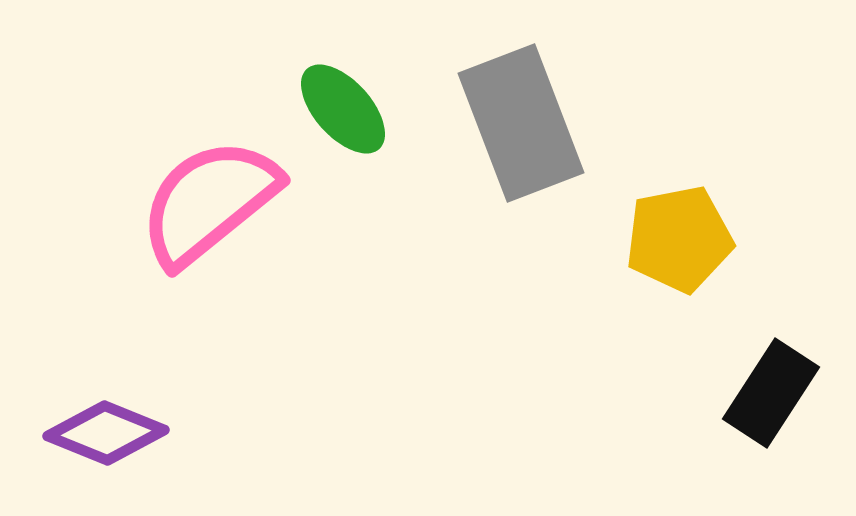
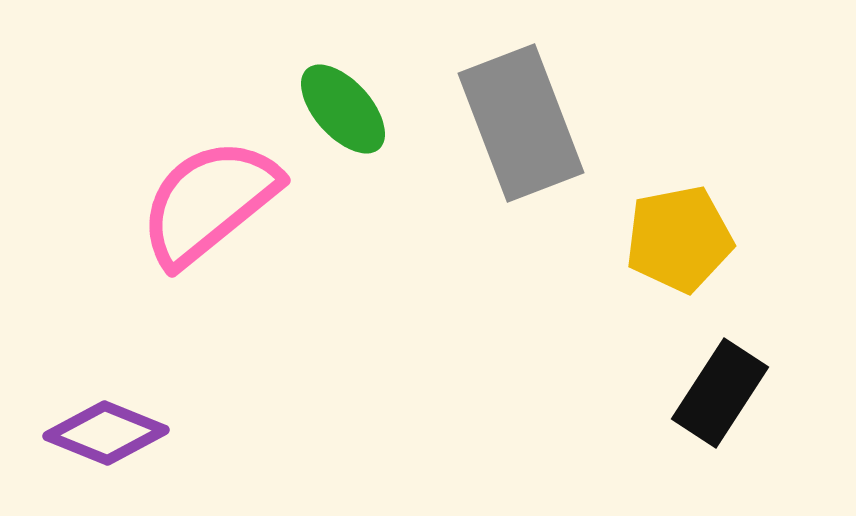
black rectangle: moved 51 px left
